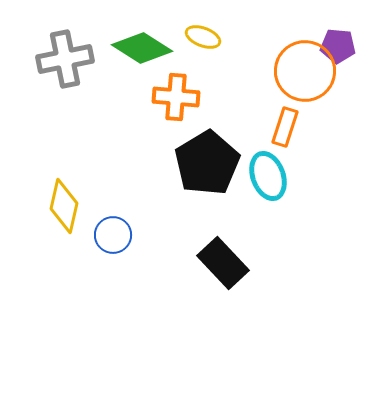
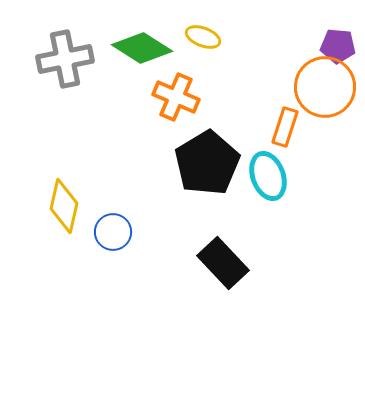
orange circle: moved 20 px right, 16 px down
orange cross: rotated 18 degrees clockwise
blue circle: moved 3 px up
